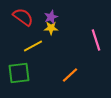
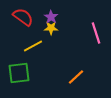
purple star: rotated 16 degrees counterclockwise
pink line: moved 7 px up
orange line: moved 6 px right, 2 px down
